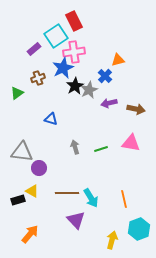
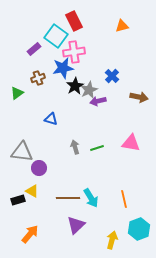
cyan square: rotated 20 degrees counterclockwise
orange triangle: moved 4 px right, 34 px up
blue star: rotated 15 degrees clockwise
blue cross: moved 7 px right
purple arrow: moved 11 px left, 2 px up
brown arrow: moved 3 px right, 12 px up
green line: moved 4 px left, 1 px up
brown line: moved 1 px right, 5 px down
purple triangle: moved 5 px down; rotated 30 degrees clockwise
